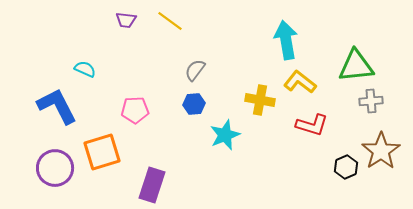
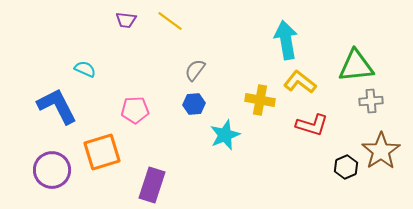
purple circle: moved 3 px left, 2 px down
